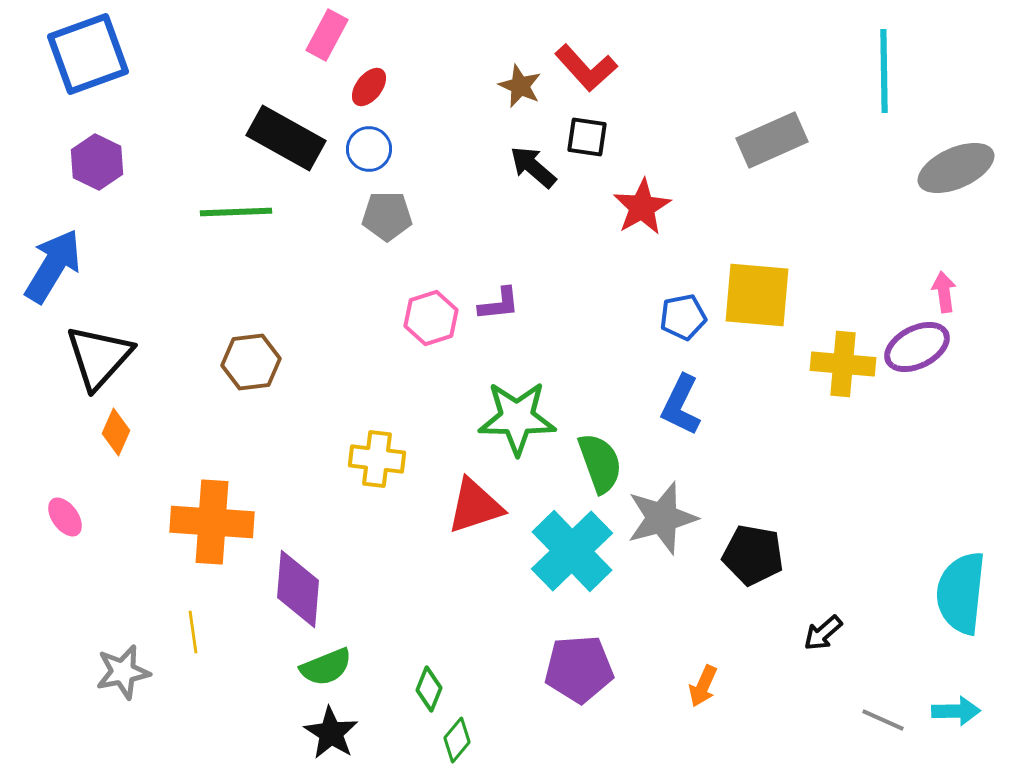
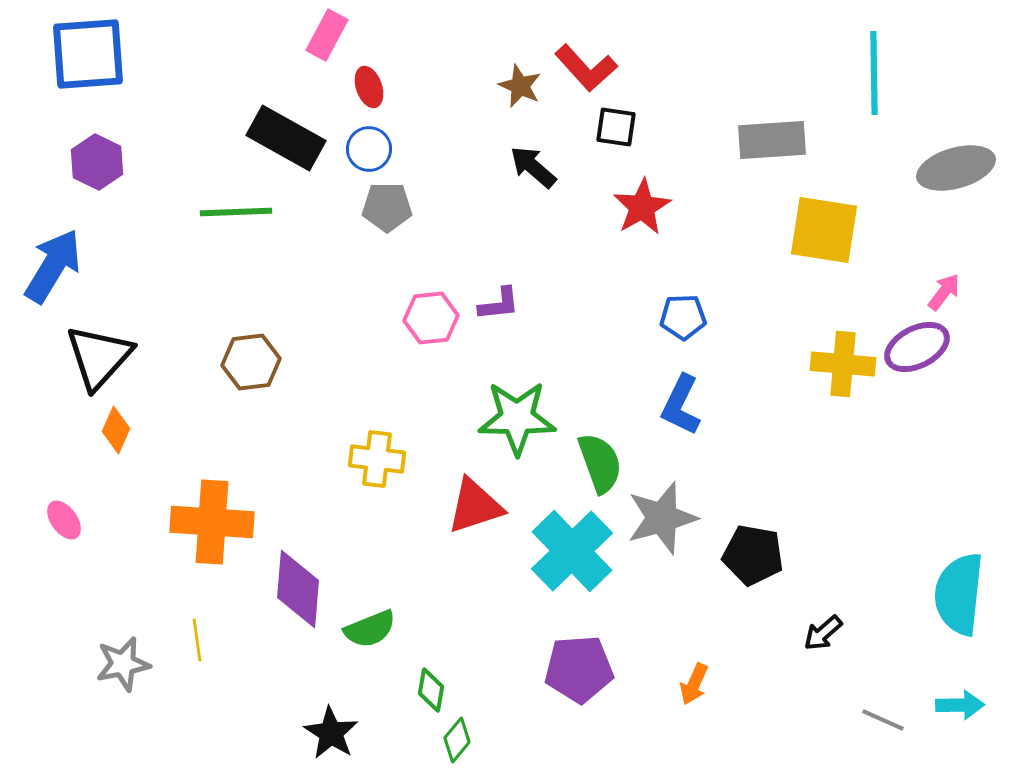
blue square at (88, 54): rotated 16 degrees clockwise
cyan line at (884, 71): moved 10 px left, 2 px down
red ellipse at (369, 87): rotated 57 degrees counterclockwise
black square at (587, 137): moved 29 px right, 10 px up
gray rectangle at (772, 140): rotated 20 degrees clockwise
gray ellipse at (956, 168): rotated 8 degrees clockwise
gray pentagon at (387, 216): moved 9 px up
pink arrow at (944, 292): rotated 45 degrees clockwise
yellow square at (757, 295): moved 67 px right, 65 px up; rotated 4 degrees clockwise
blue pentagon at (683, 317): rotated 9 degrees clockwise
pink hexagon at (431, 318): rotated 12 degrees clockwise
orange diamond at (116, 432): moved 2 px up
pink ellipse at (65, 517): moved 1 px left, 3 px down
cyan semicircle at (961, 593): moved 2 px left, 1 px down
yellow line at (193, 632): moved 4 px right, 8 px down
green semicircle at (326, 667): moved 44 px right, 38 px up
gray star at (123, 672): moved 8 px up
orange arrow at (703, 686): moved 9 px left, 2 px up
green diamond at (429, 689): moved 2 px right, 1 px down; rotated 12 degrees counterclockwise
cyan arrow at (956, 711): moved 4 px right, 6 px up
